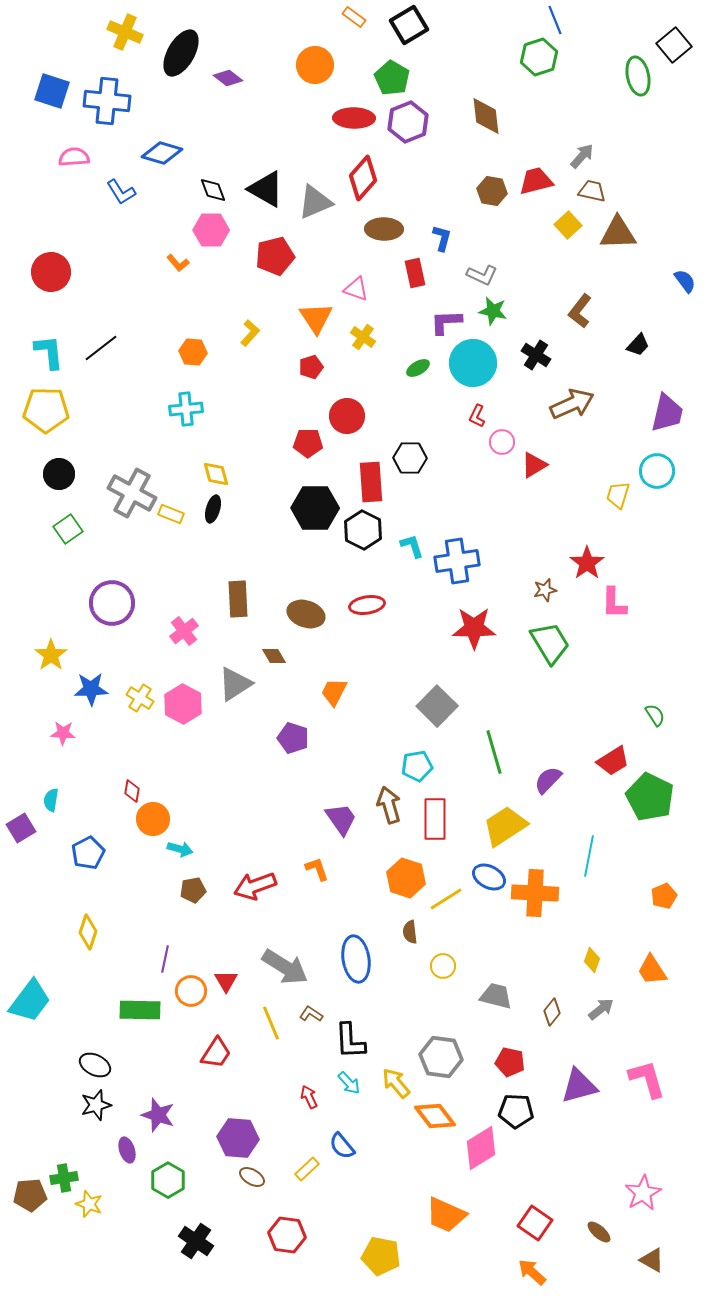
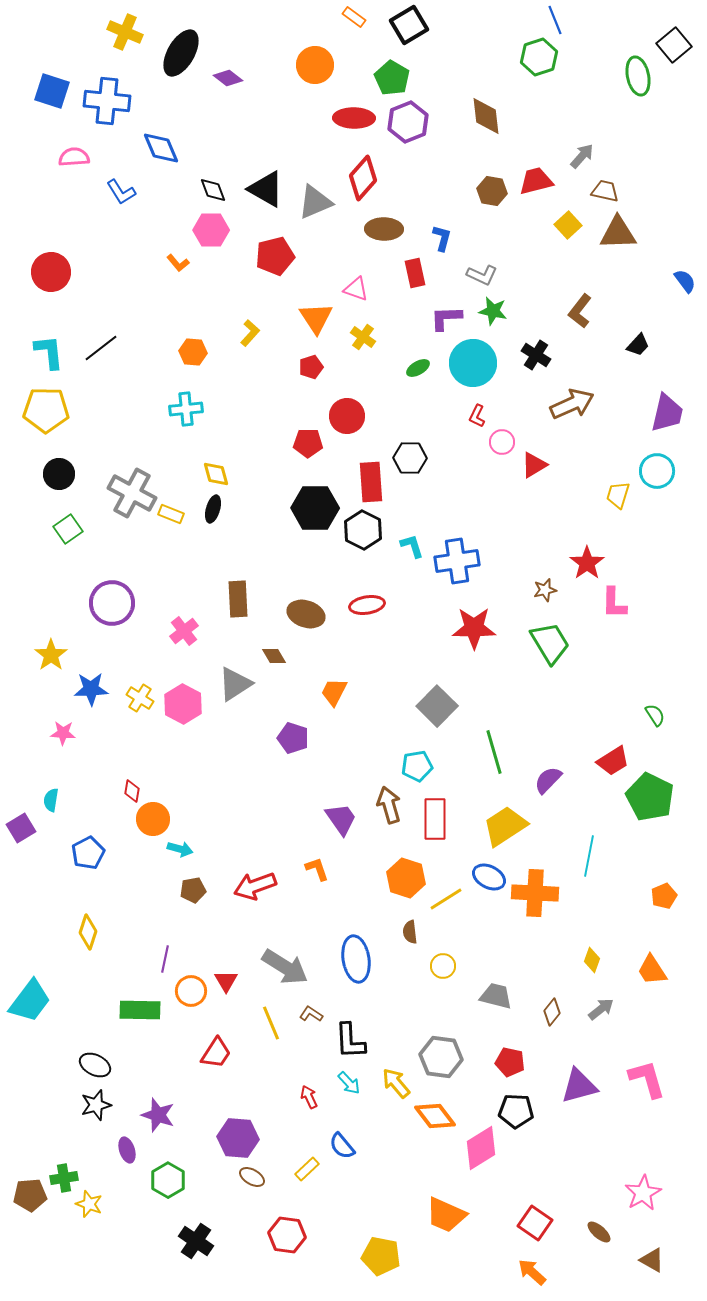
blue diamond at (162, 153): moved 1 px left, 5 px up; rotated 51 degrees clockwise
brown trapezoid at (592, 191): moved 13 px right
purple L-shape at (446, 322): moved 4 px up
